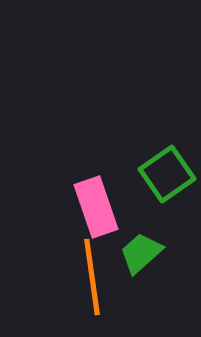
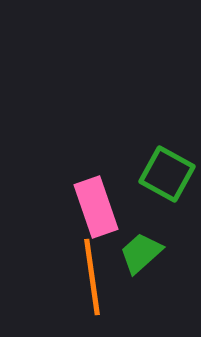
green square: rotated 26 degrees counterclockwise
